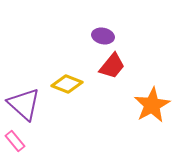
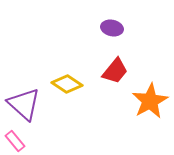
purple ellipse: moved 9 px right, 8 px up
red trapezoid: moved 3 px right, 5 px down
yellow diamond: rotated 12 degrees clockwise
orange star: moved 2 px left, 4 px up
